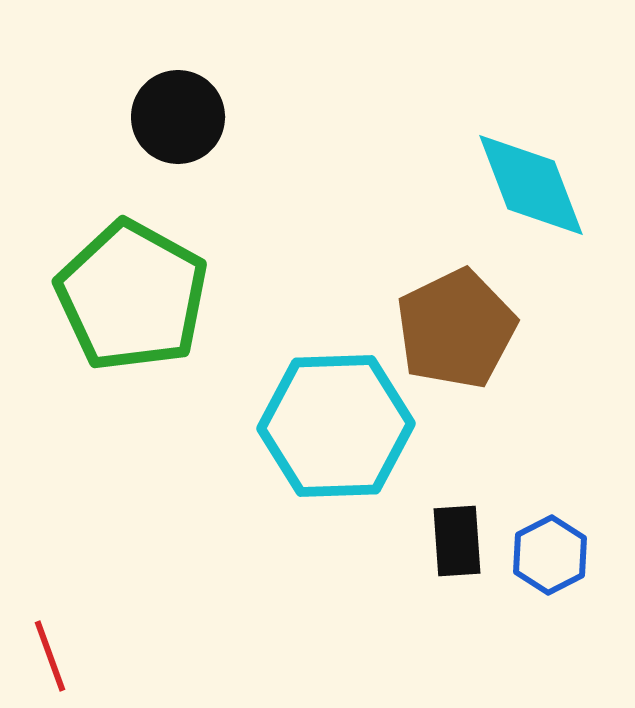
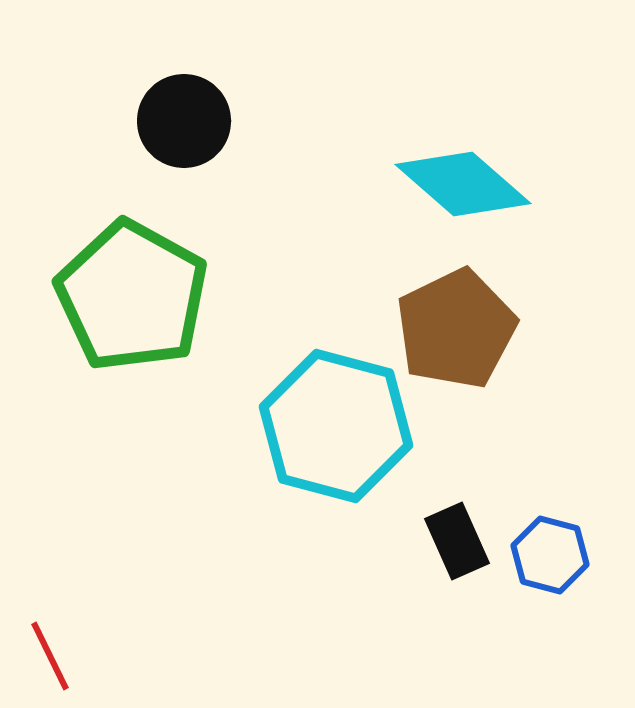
black circle: moved 6 px right, 4 px down
cyan diamond: moved 68 px left, 1 px up; rotated 28 degrees counterclockwise
cyan hexagon: rotated 17 degrees clockwise
black rectangle: rotated 20 degrees counterclockwise
blue hexagon: rotated 18 degrees counterclockwise
red line: rotated 6 degrees counterclockwise
